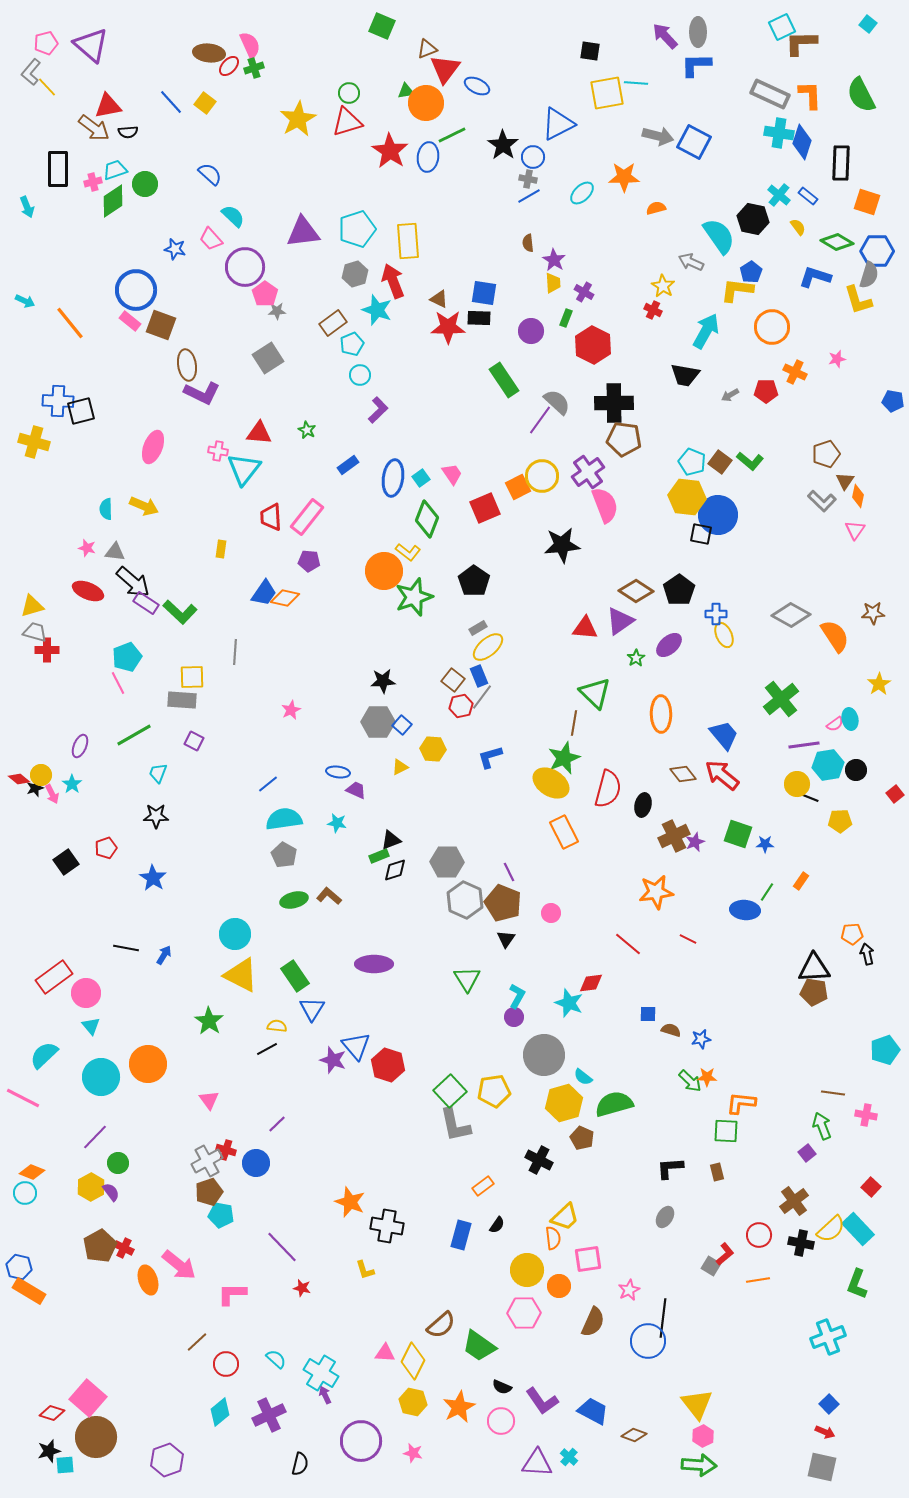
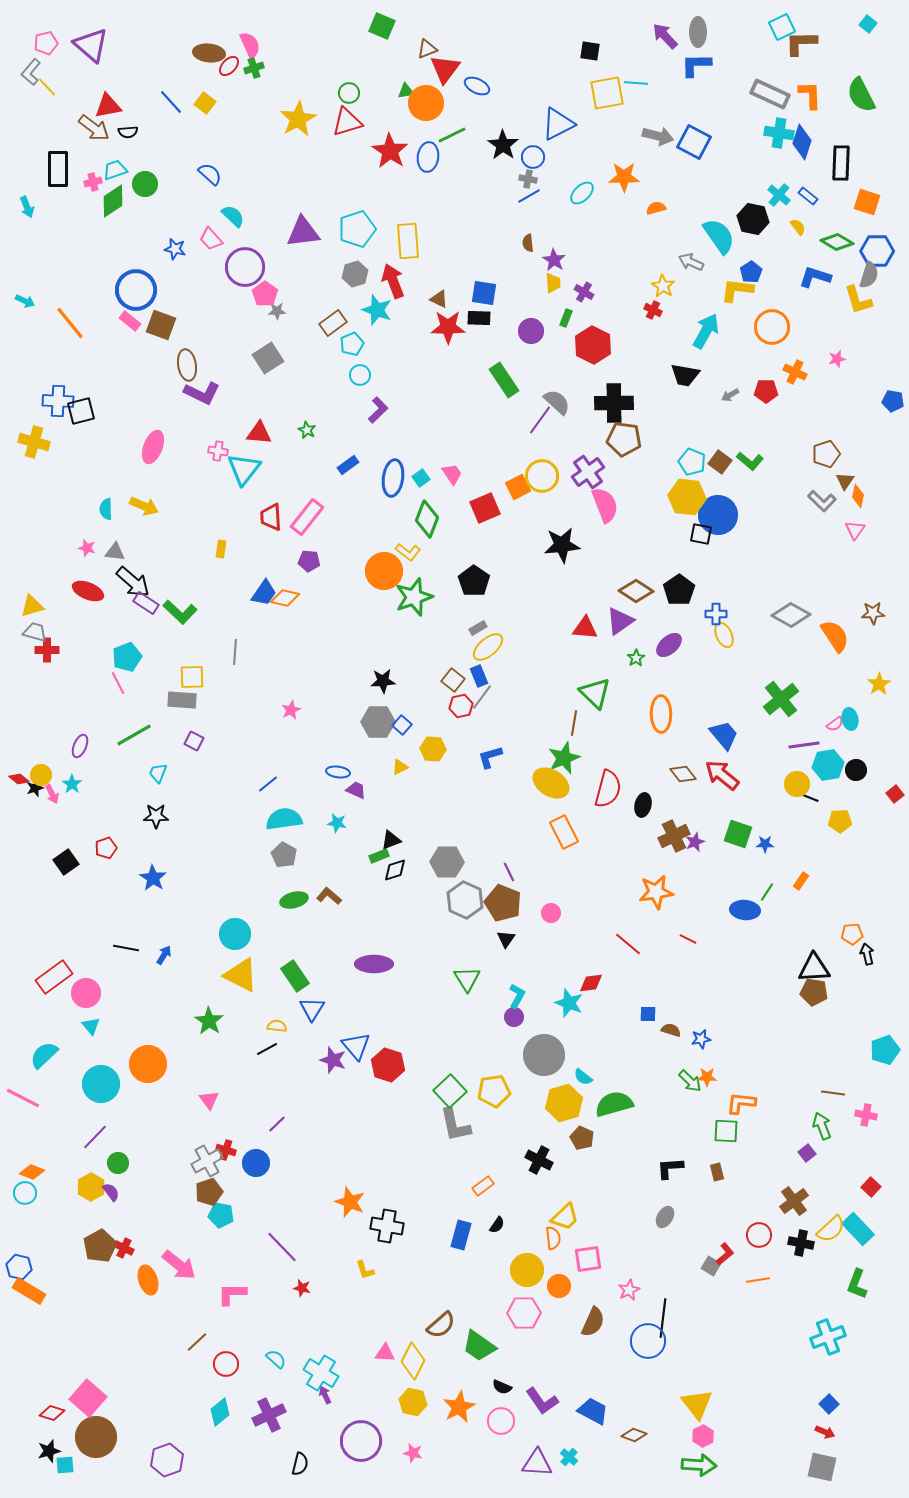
cyan circle at (101, 1077): moved 7 px down
